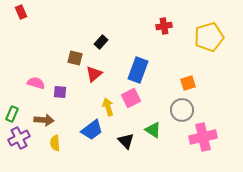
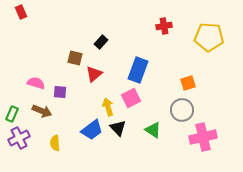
yellow pentagon: rotated 20 degrees clockwise
brown arrow: moved 2 px left, 9 px up; rotated 18 degrees clockwise
black triangle: moved 8 px left, 13 px up
